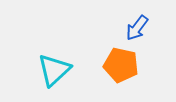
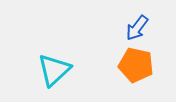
orange pentagon: moved 15 px right
